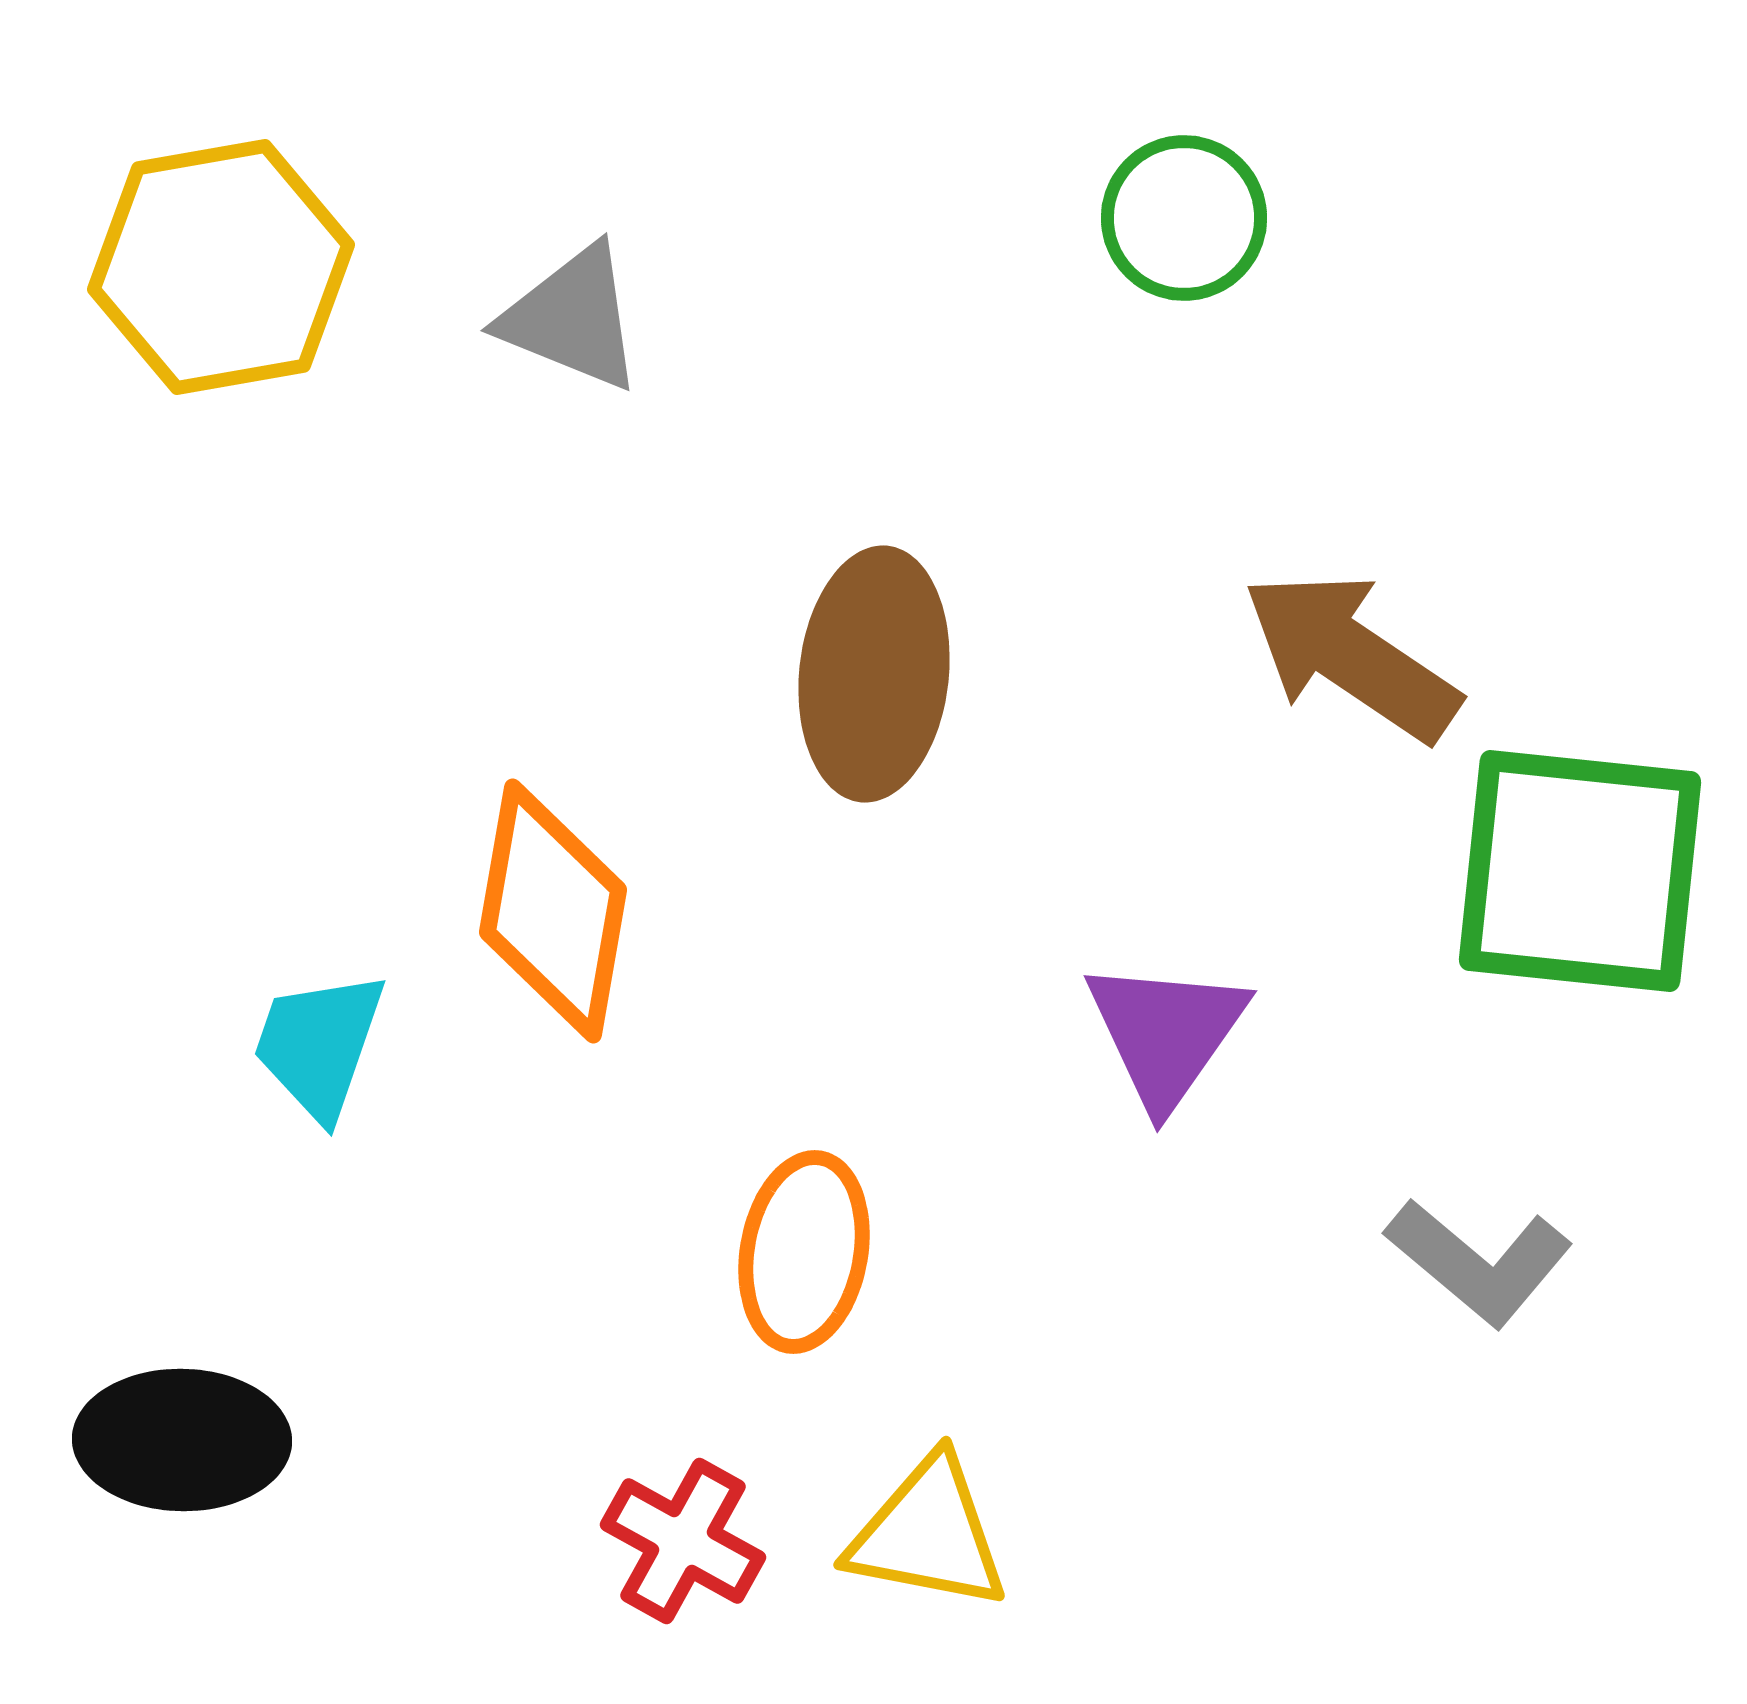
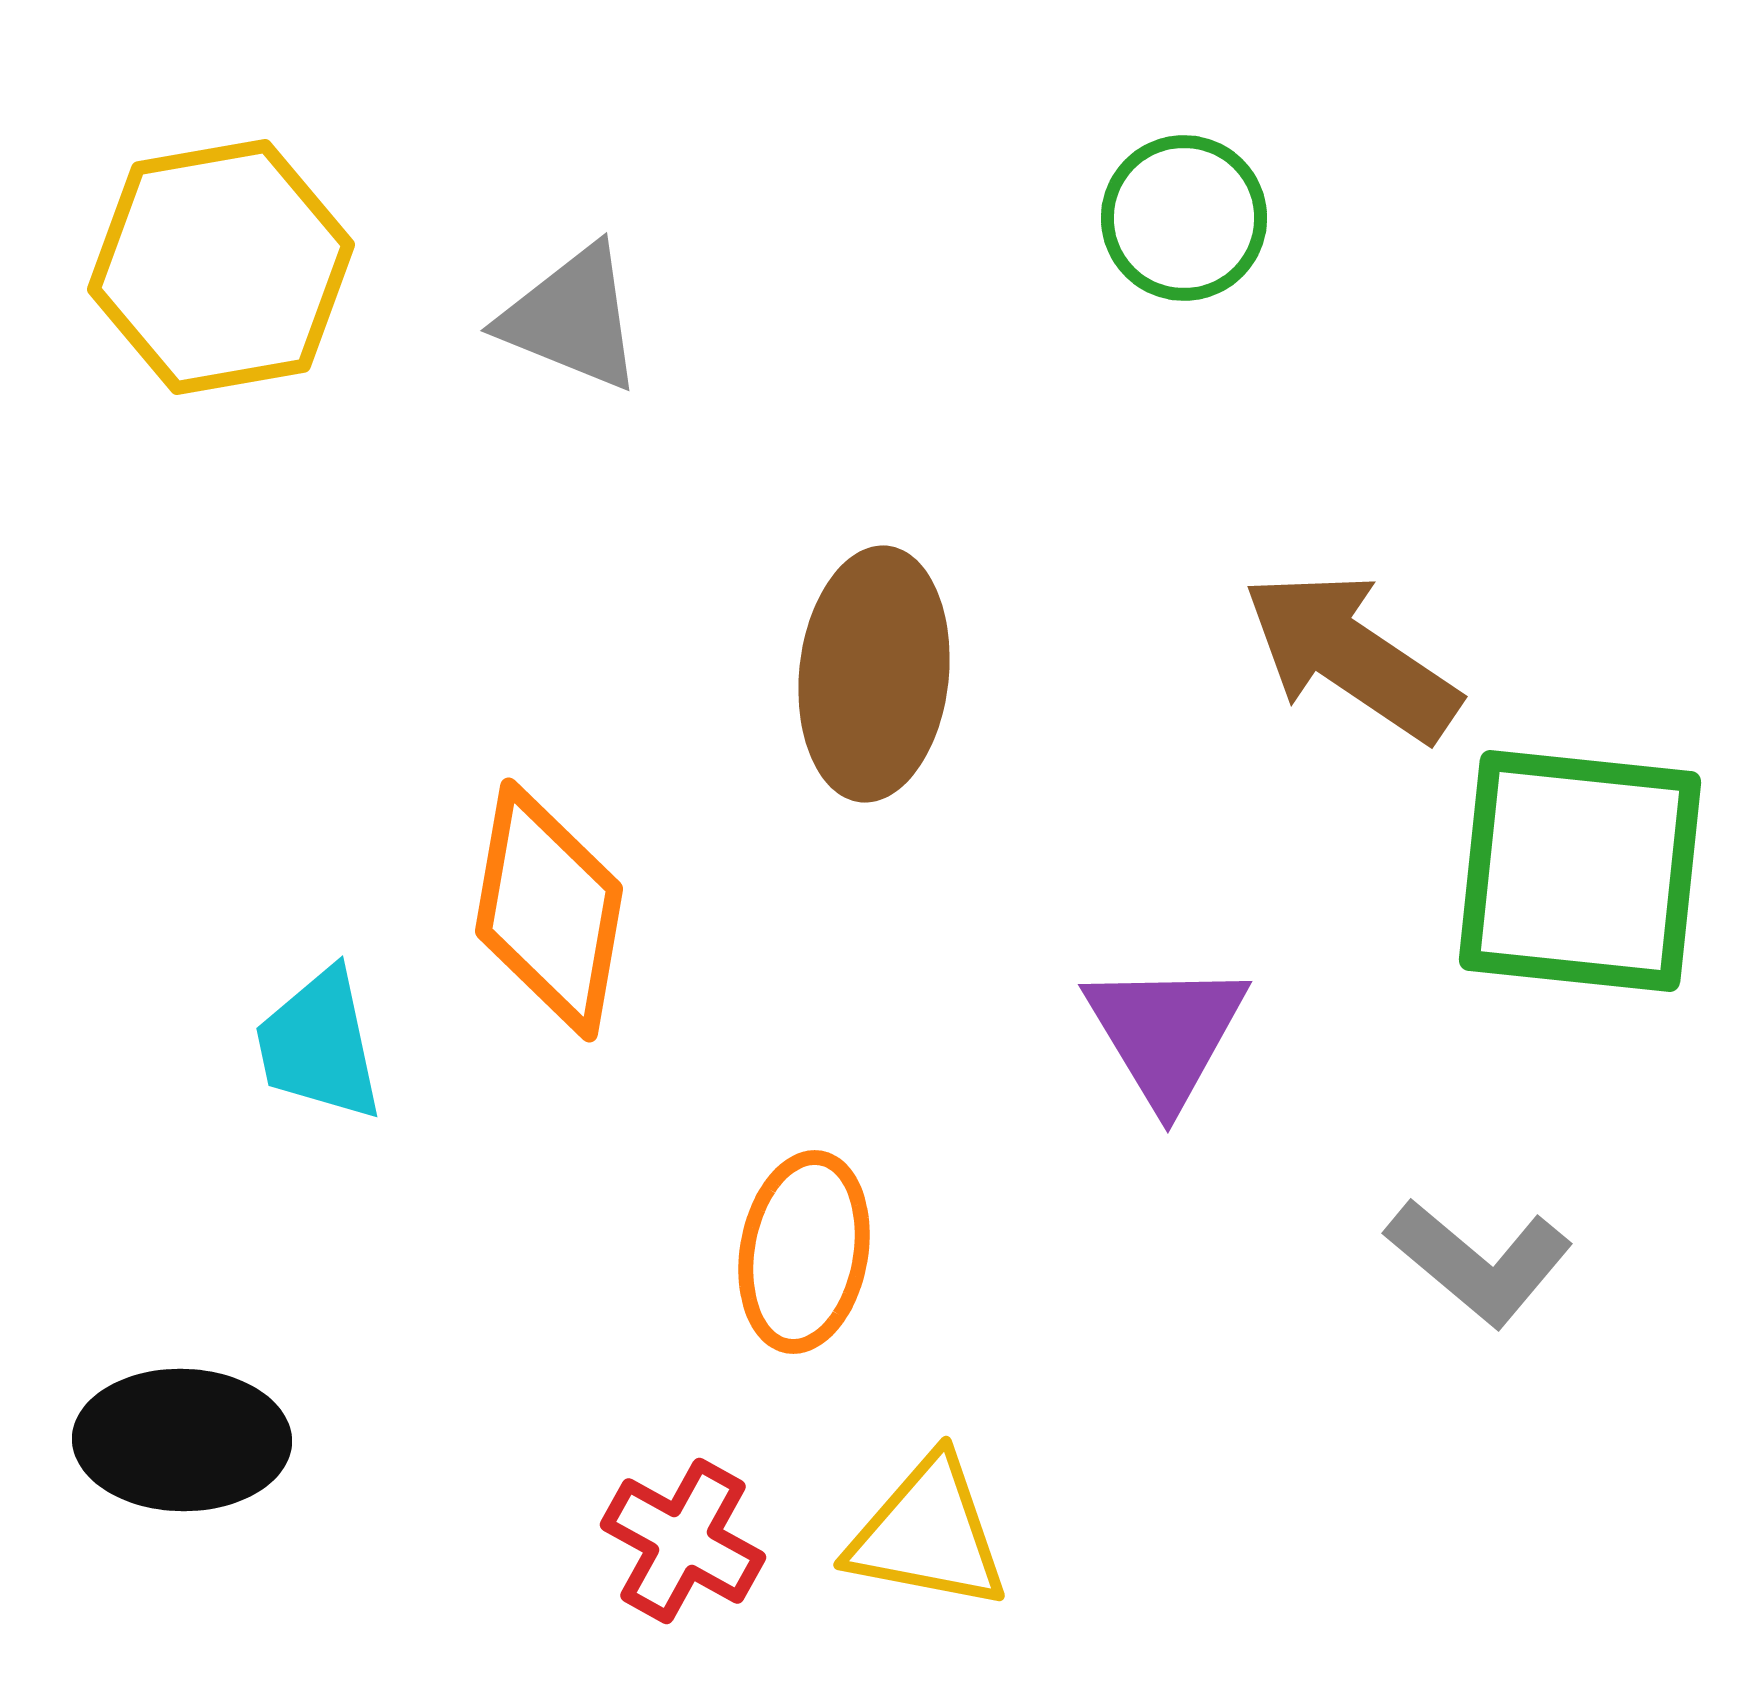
orange diamond: moved 4 px left, 1 px up
purple triangle: rotated 6 degrees counterclockwise
cyan trapezoid: rotated 31 degrees counterclockwise
